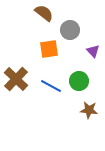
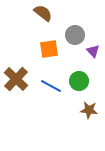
brown semicircle: moved 1 px left
gray circle: moved 5 px right, 5 px down
